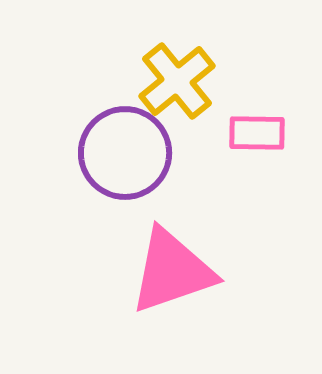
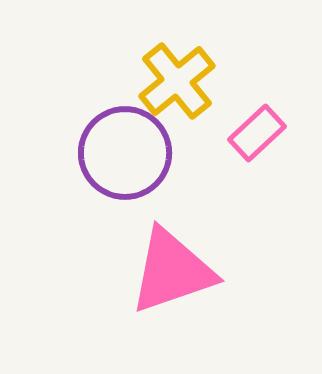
pink rectangle: rotated 44 degrees counterclockwise
